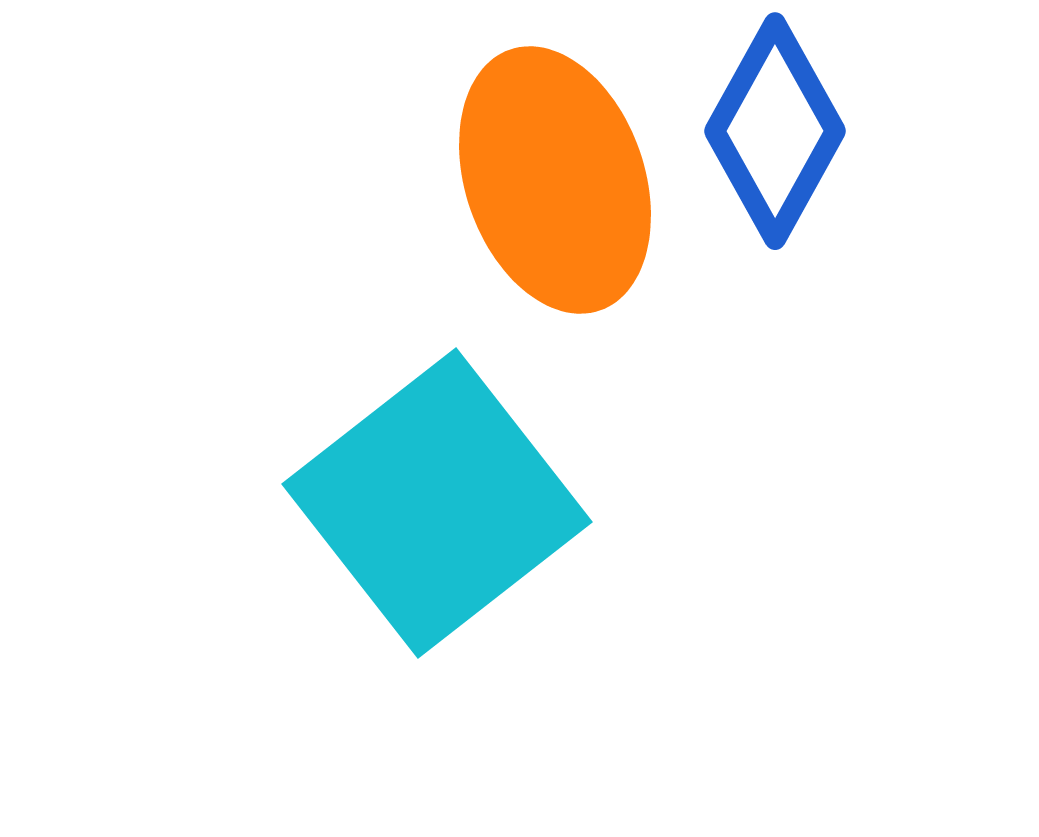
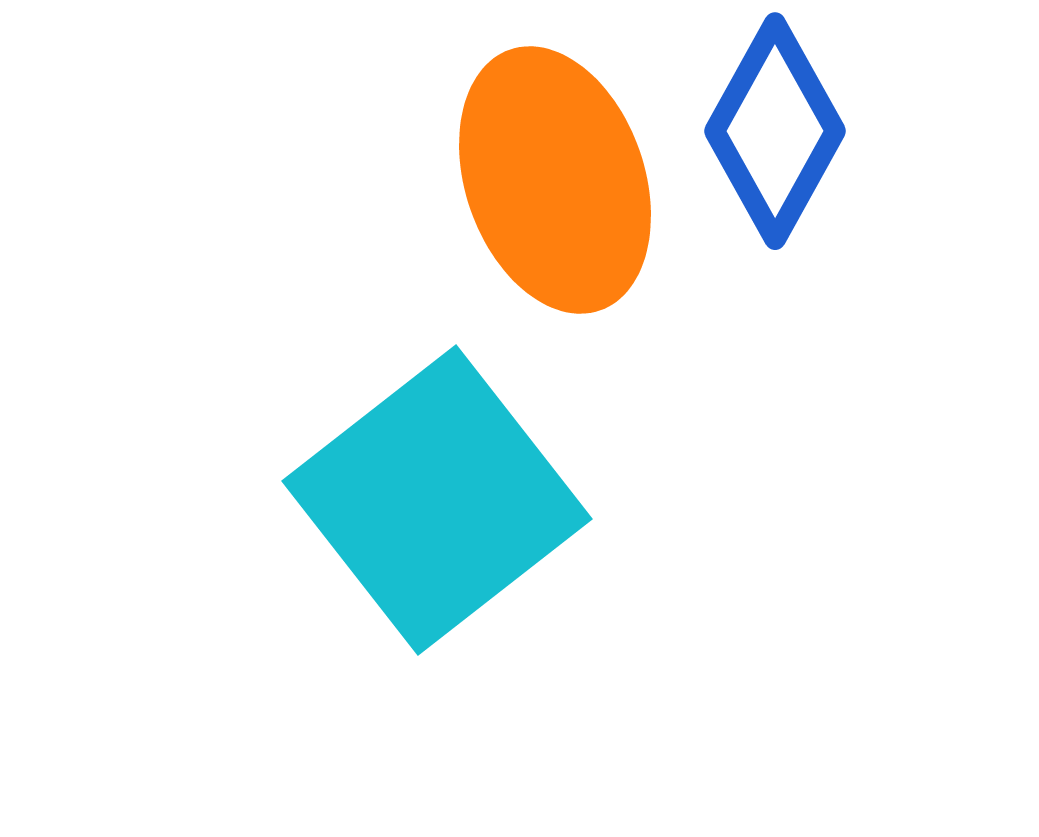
cyan square: moved 3 px up
